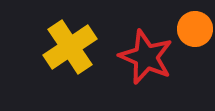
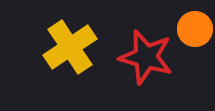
red star: rotated 8 degrees counterclockwise
